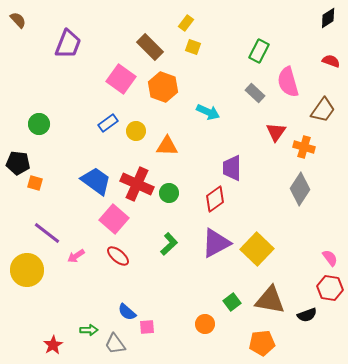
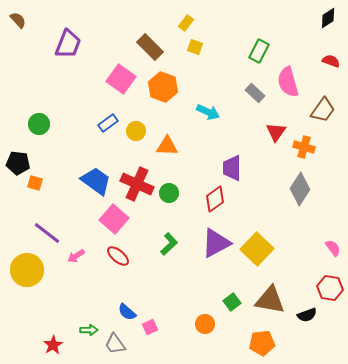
yellow square at (193, 47): moved 2 px right
pink semicircle at (330, 258): moved 3 px right, 10 px up
pink square at (147, 327): moved 3 px right; rotated 21 degrees counterclockwise
